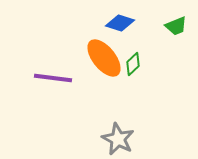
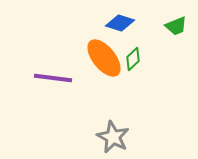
green diamond: moved 5 px up
gray star: moved 5 px left, 2 px up
